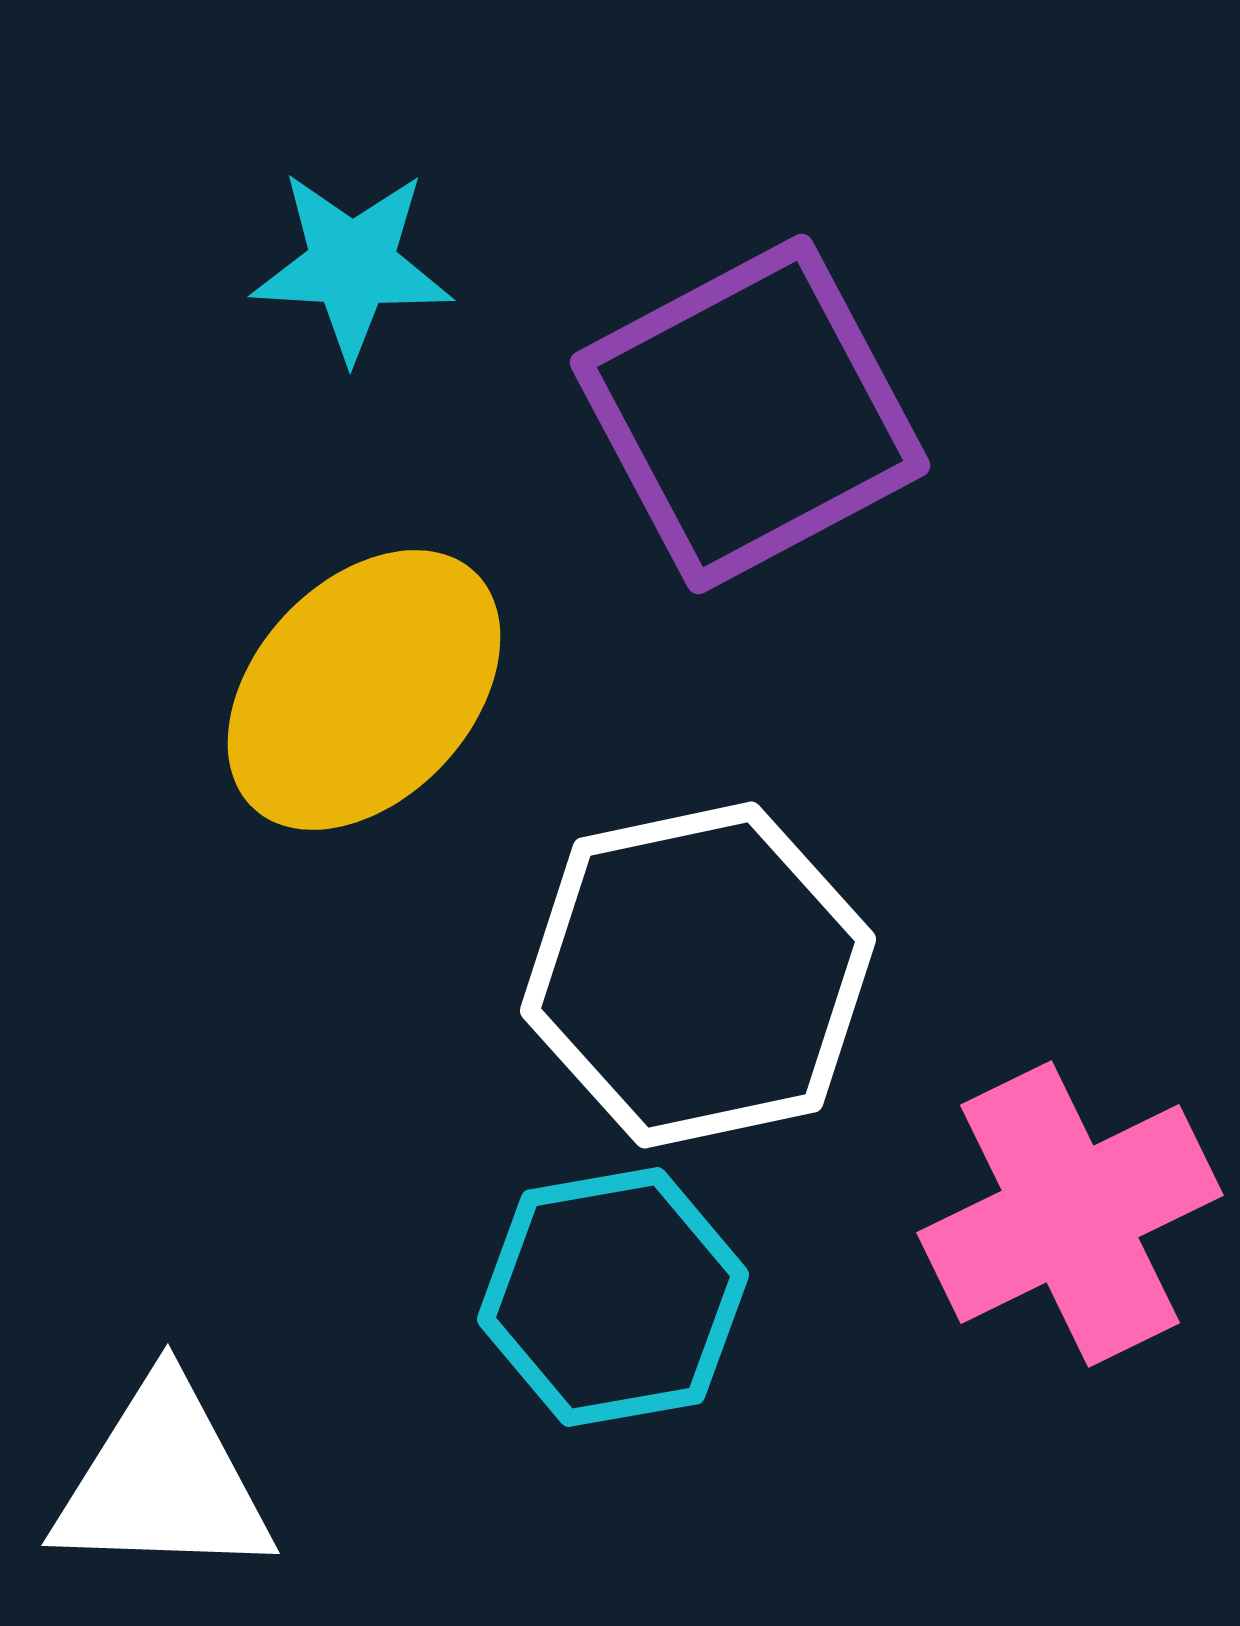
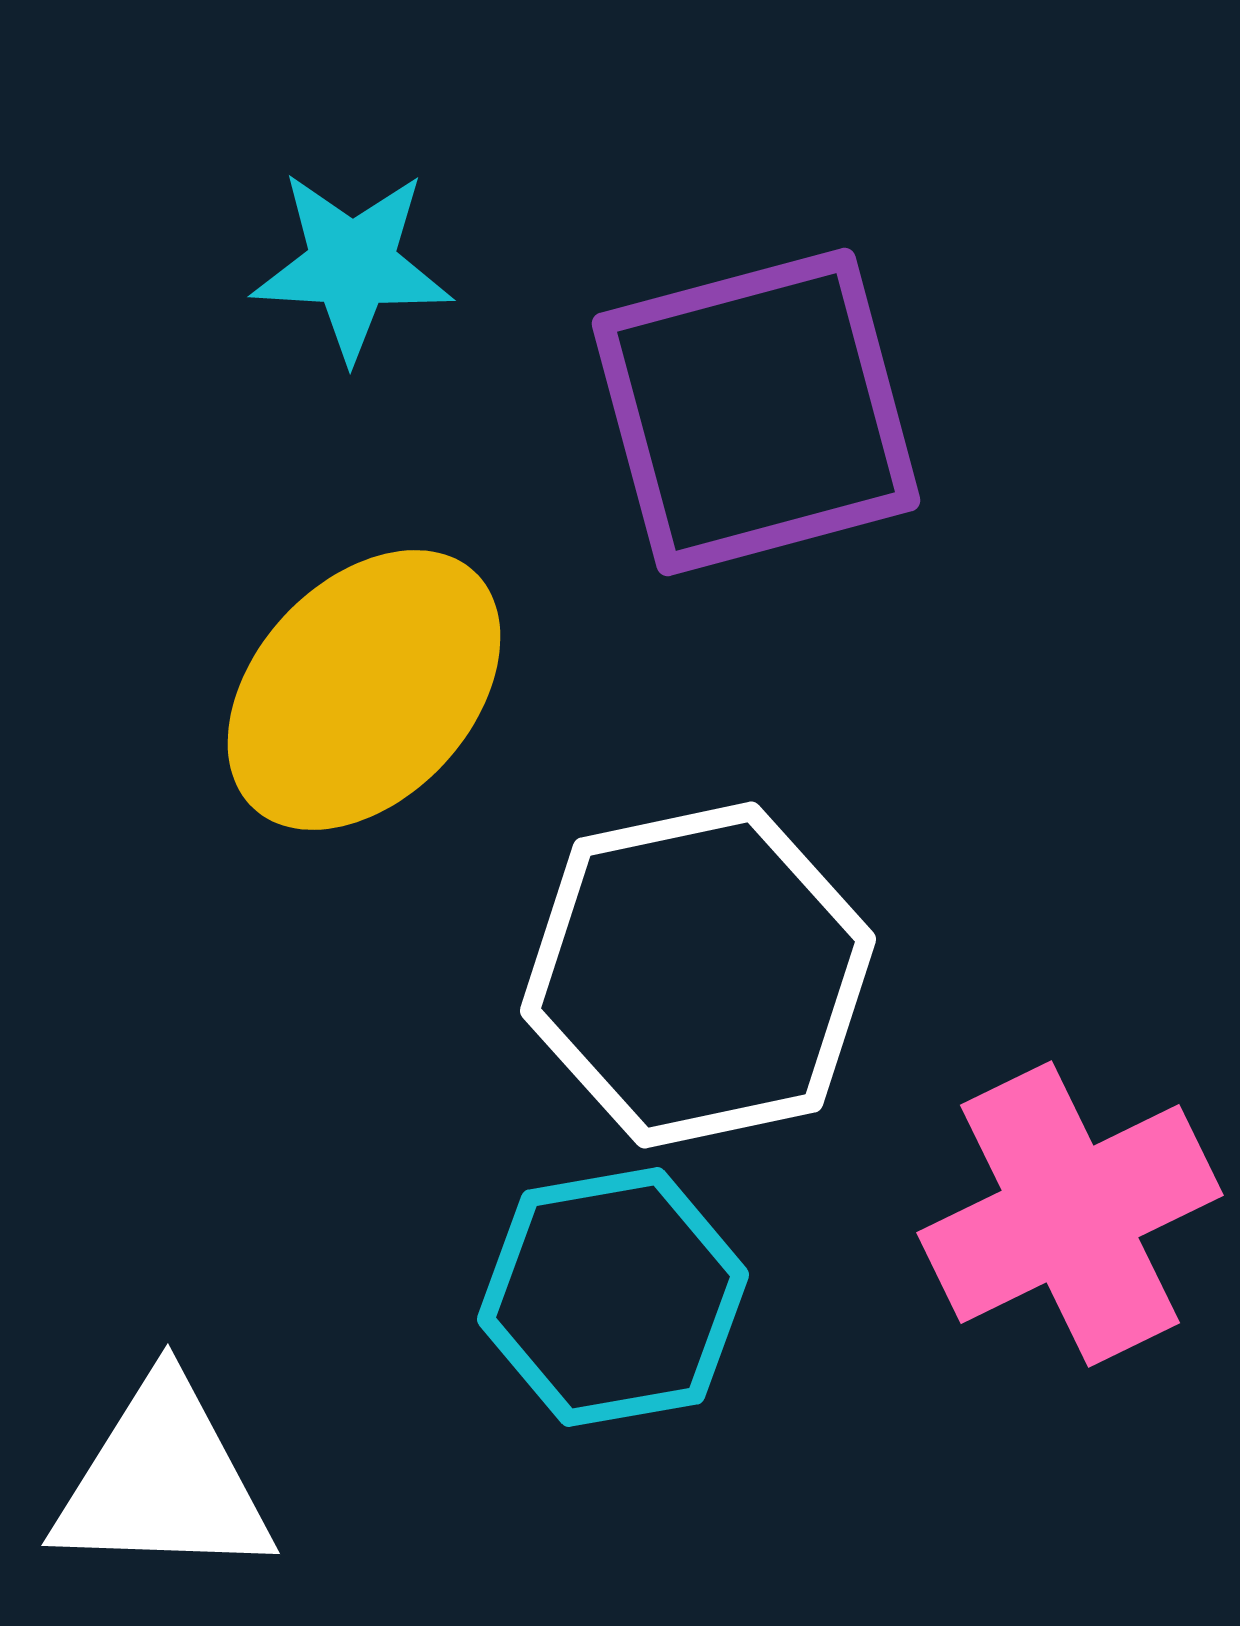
purple square: moved 6 px right, 2 px up; rotated 13 degrees clockwise
